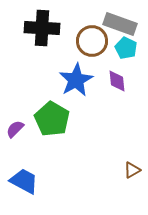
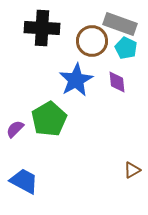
purple diamond: moved 1 px down
green pentagon: moved 3 px left; rotated 12 degrees clockwise
